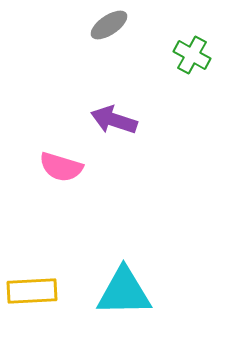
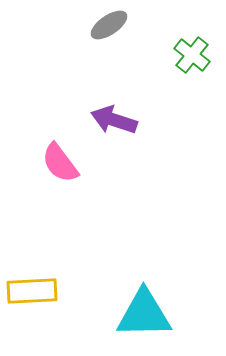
green cross: rotated 9 degrees clockwise
pink semicircle: moved 1 px left, 4 px up; rotated 36 degrees clockwise
cyan triangle: moved 20 px right, 22 px down
